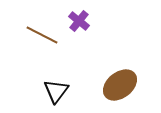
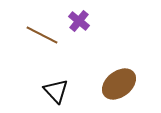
brown ellipse: moved 1 px left, 1 px up
black triangle: rotated 20 degrees counterclockwise
